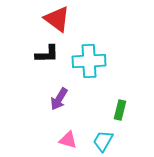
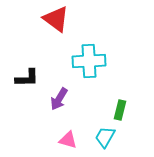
red triangle: moved 1 px left
black L-shape: moved 20 px left, 24 px down
cyan trapezoid: moved 2 px right, 4 px up
